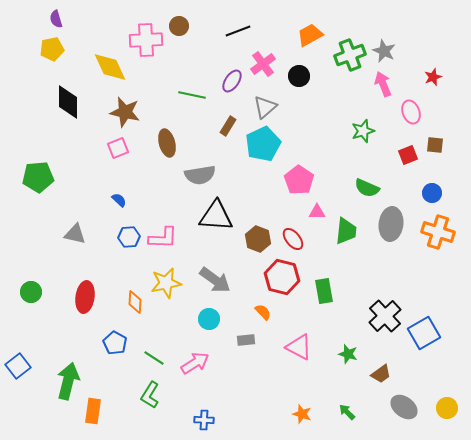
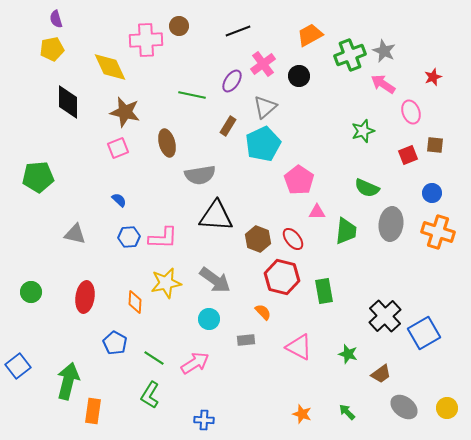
pink arrow at (383, 84): rotated 35 degrees counterclockwise
